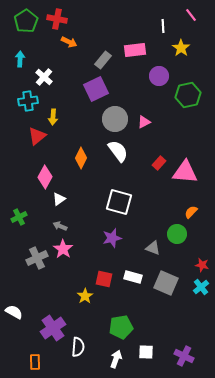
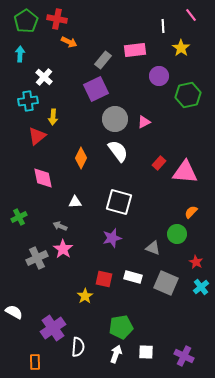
cyan arrow at (20, 59): moved 5 px up
pink diamond at (45, 177): moved 2 px left, 1 px down; rotated 40 degrees counterclockwise
white triangle at (59, 199): moved 16 px right, 3 px down; rotated 32 degrees clockwise
red star at (202, 265): moved 6 px left, 3 px up; rotated 16 degrees clockwise
white arrow at (116, 359): moved 5 px up
